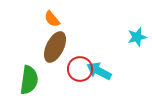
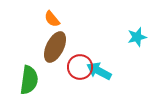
red circle: moved 2 px up
